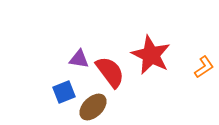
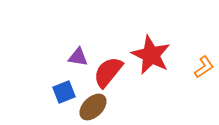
purple triangle: moved 1 px left, 2 px up
red semicircle: moved 2 px left; rotated 104 degrees counterclockwise
